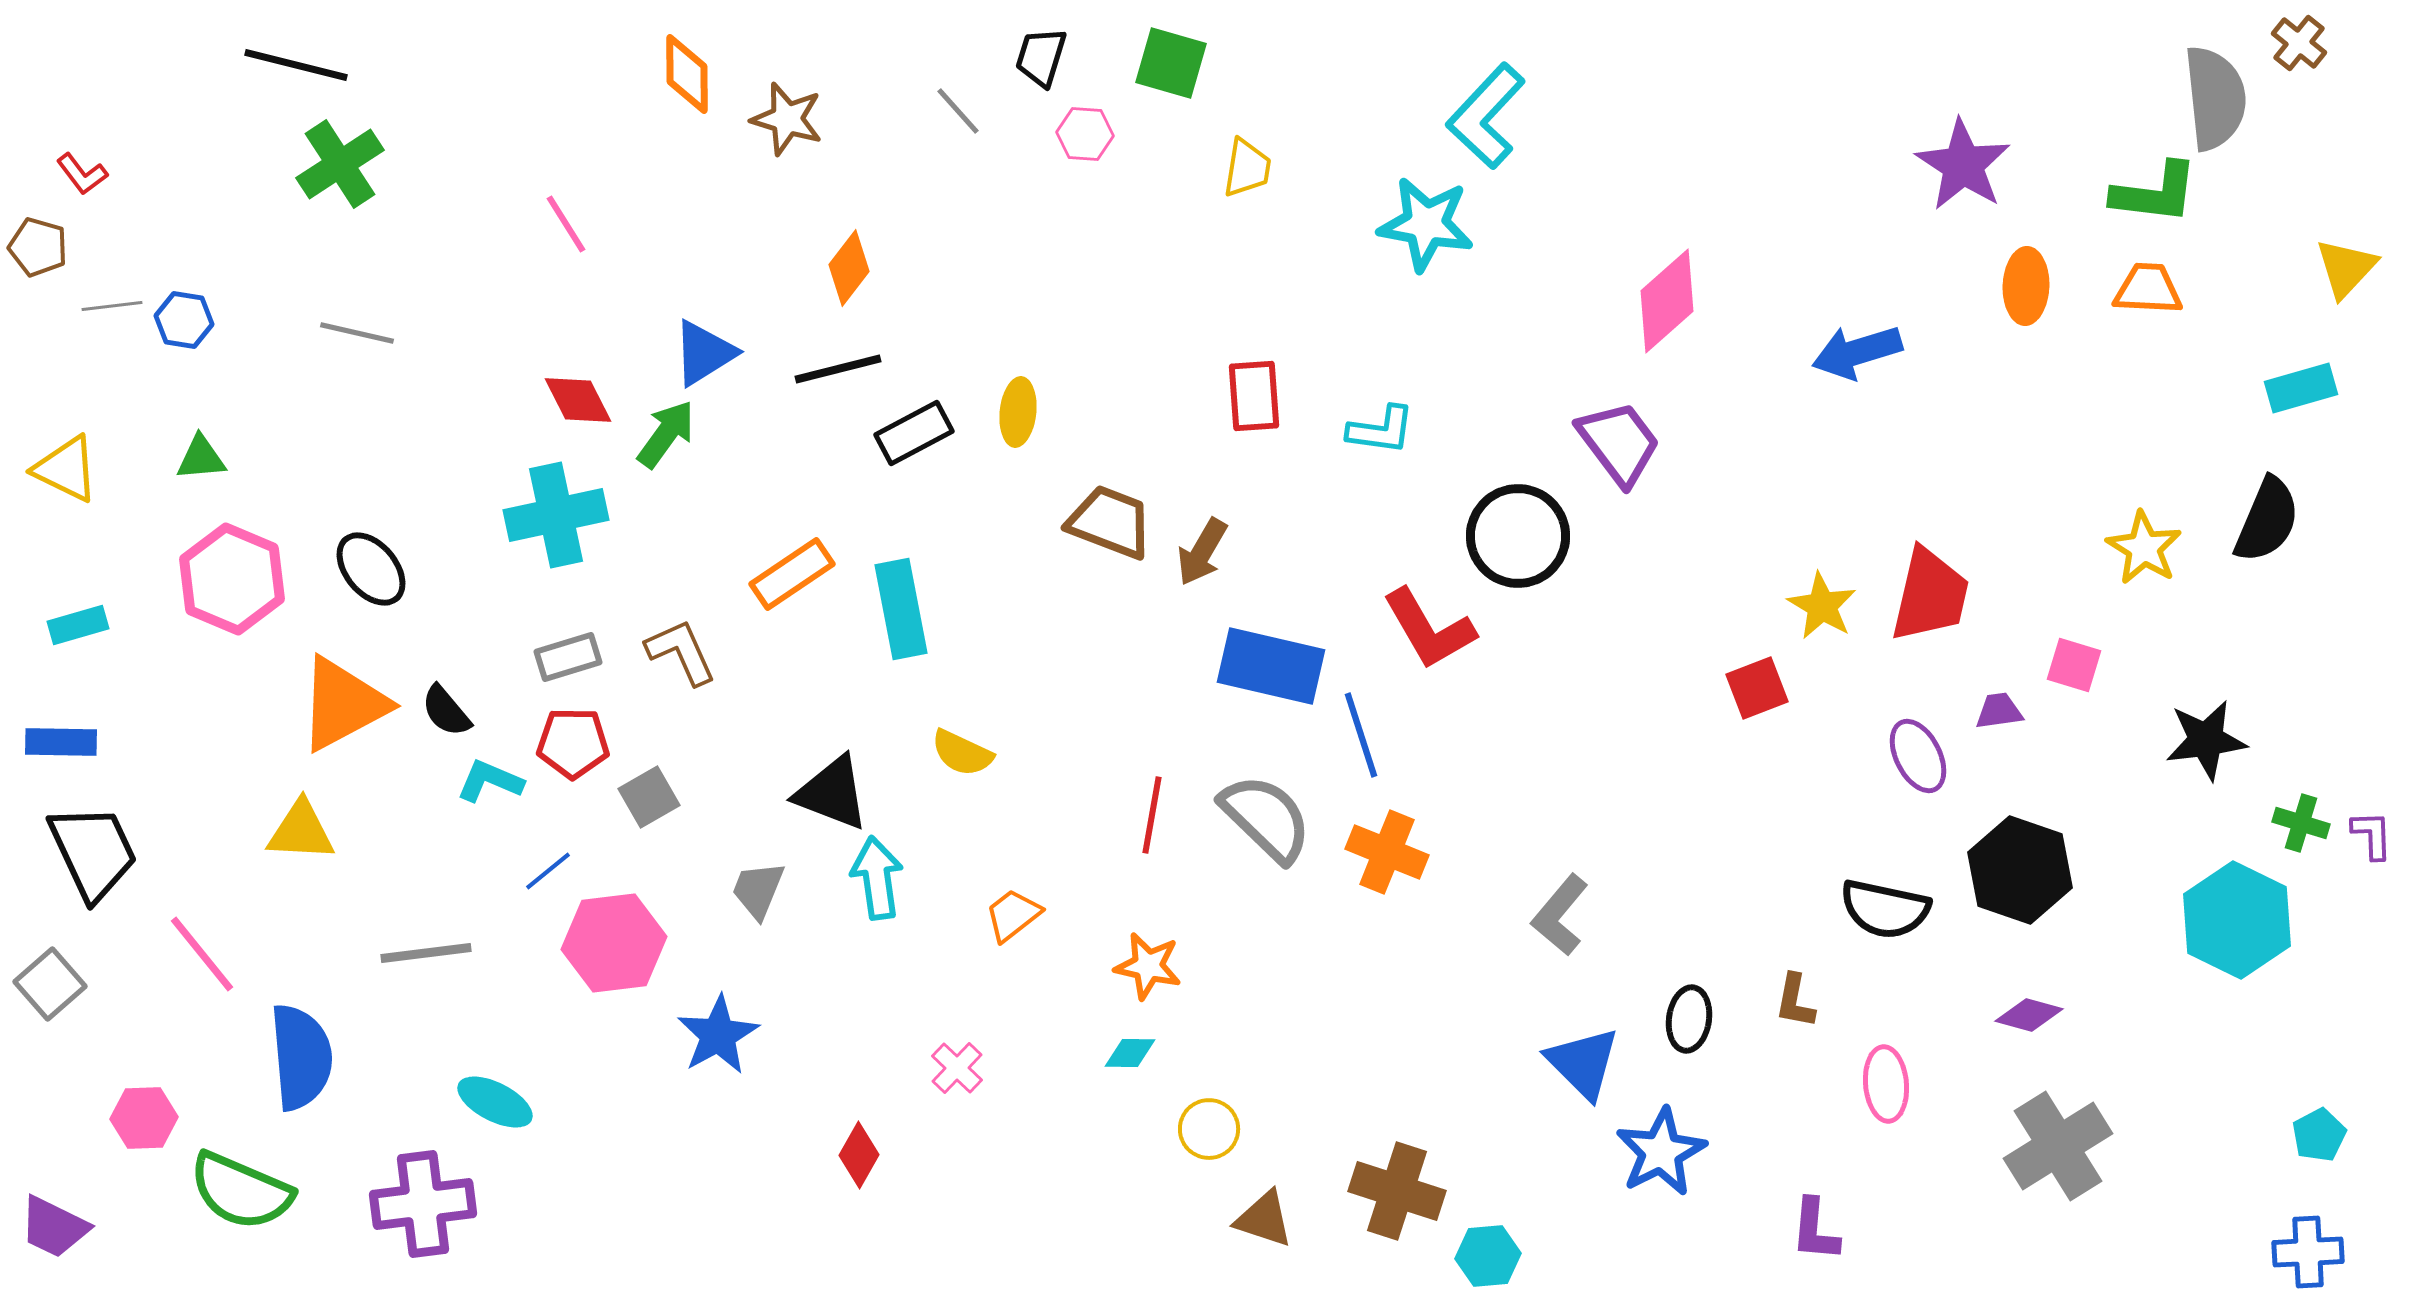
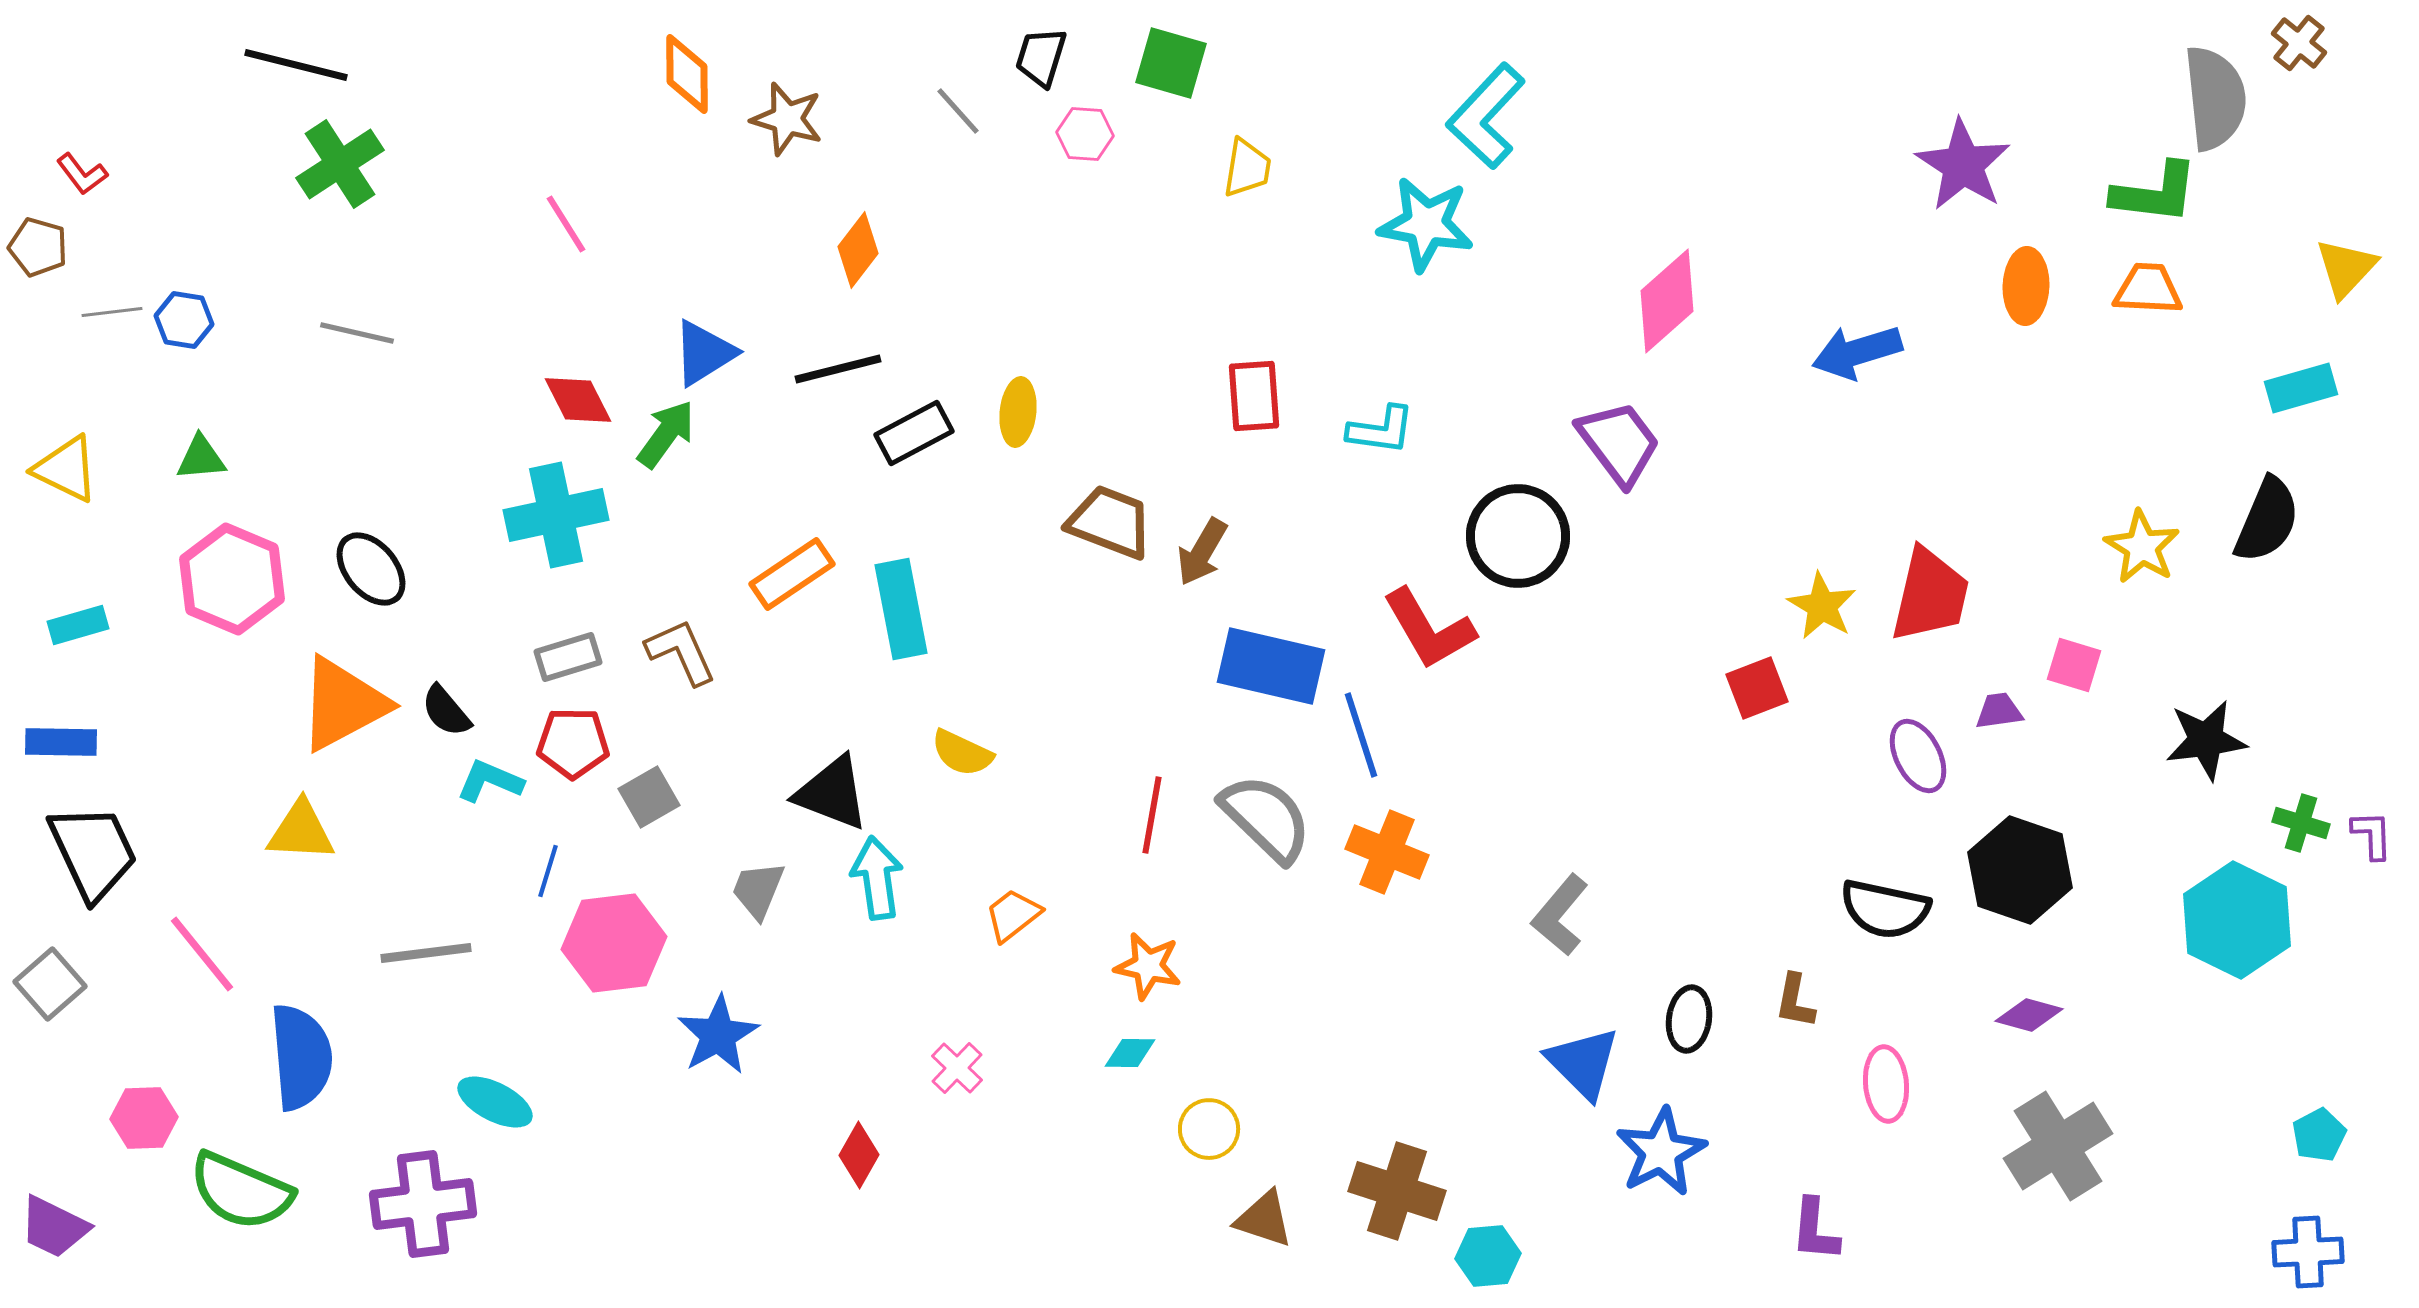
orange diamond at (849, 268): moved 9 px right, 18 px up
gray line at (112, 306): moved 6 px down
yellow star at (2144, 548): moved 2 px left, 1 px up
blue line at (548, 871): rotated 34 degrees counterclockwise
